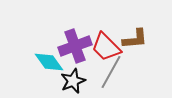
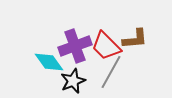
red trapezoid: moved 1 px up
